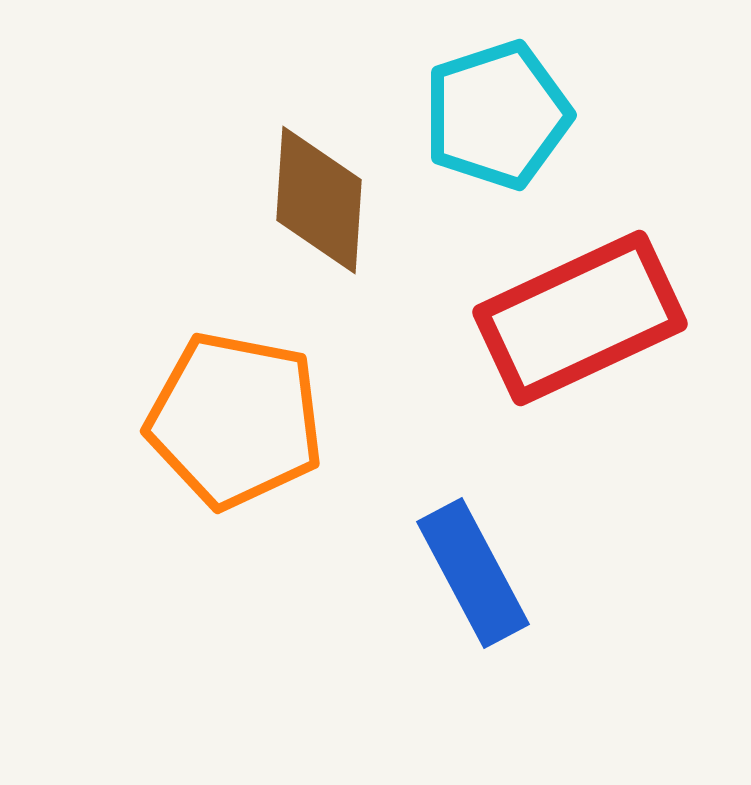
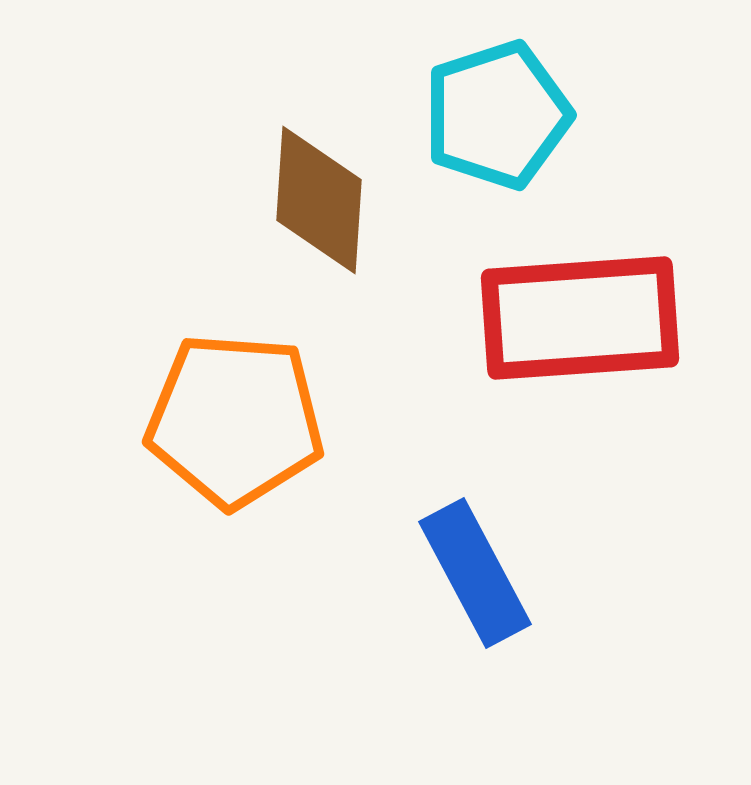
red rectangle: rotated 21 degrees clockwise
orange pentagon: rotated 7 degrees counterclockwise
blue rectangle: moved 2 px right
